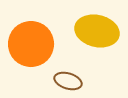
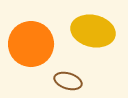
yellow ellipse: moved 4 px left
